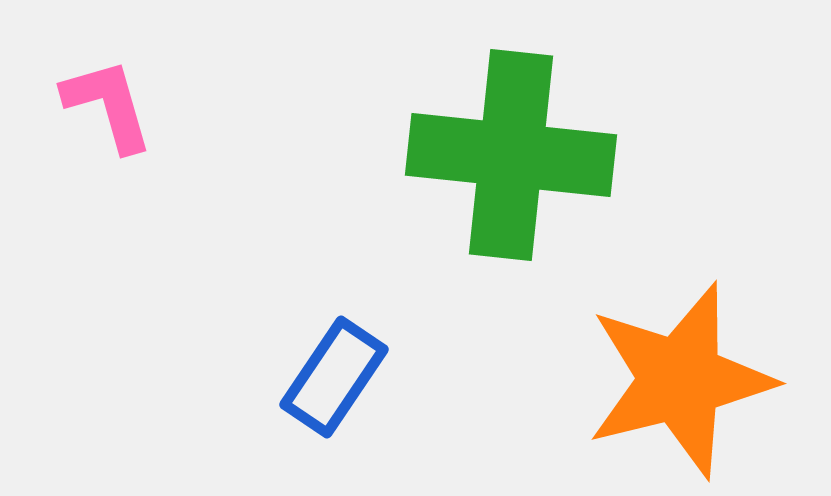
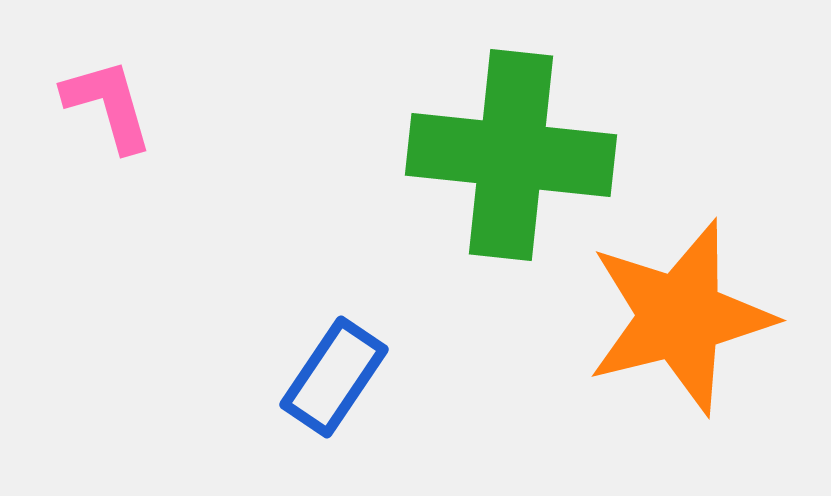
orange star: moved 63 px up
